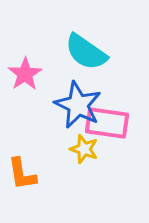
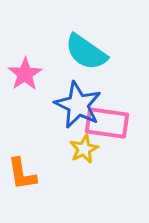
yellow star: rotated 28 degrees clockwise
